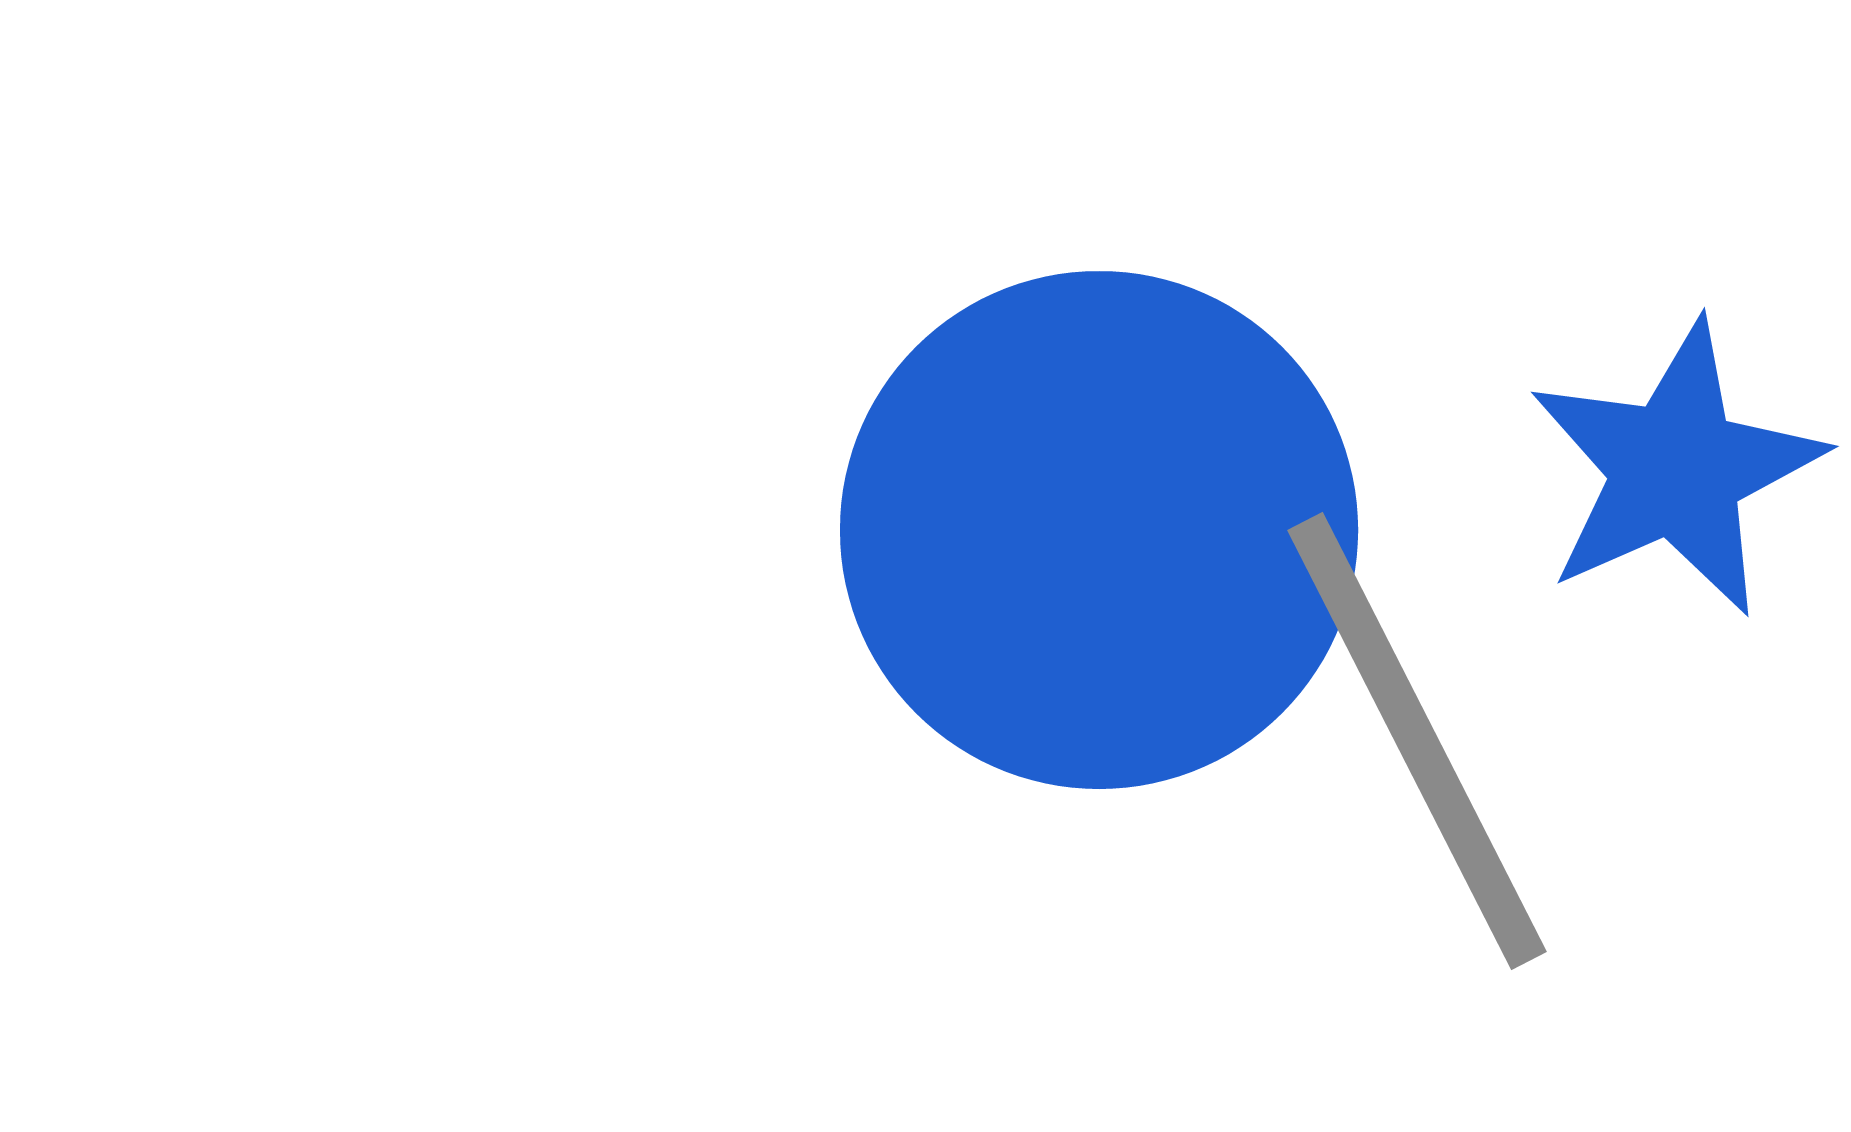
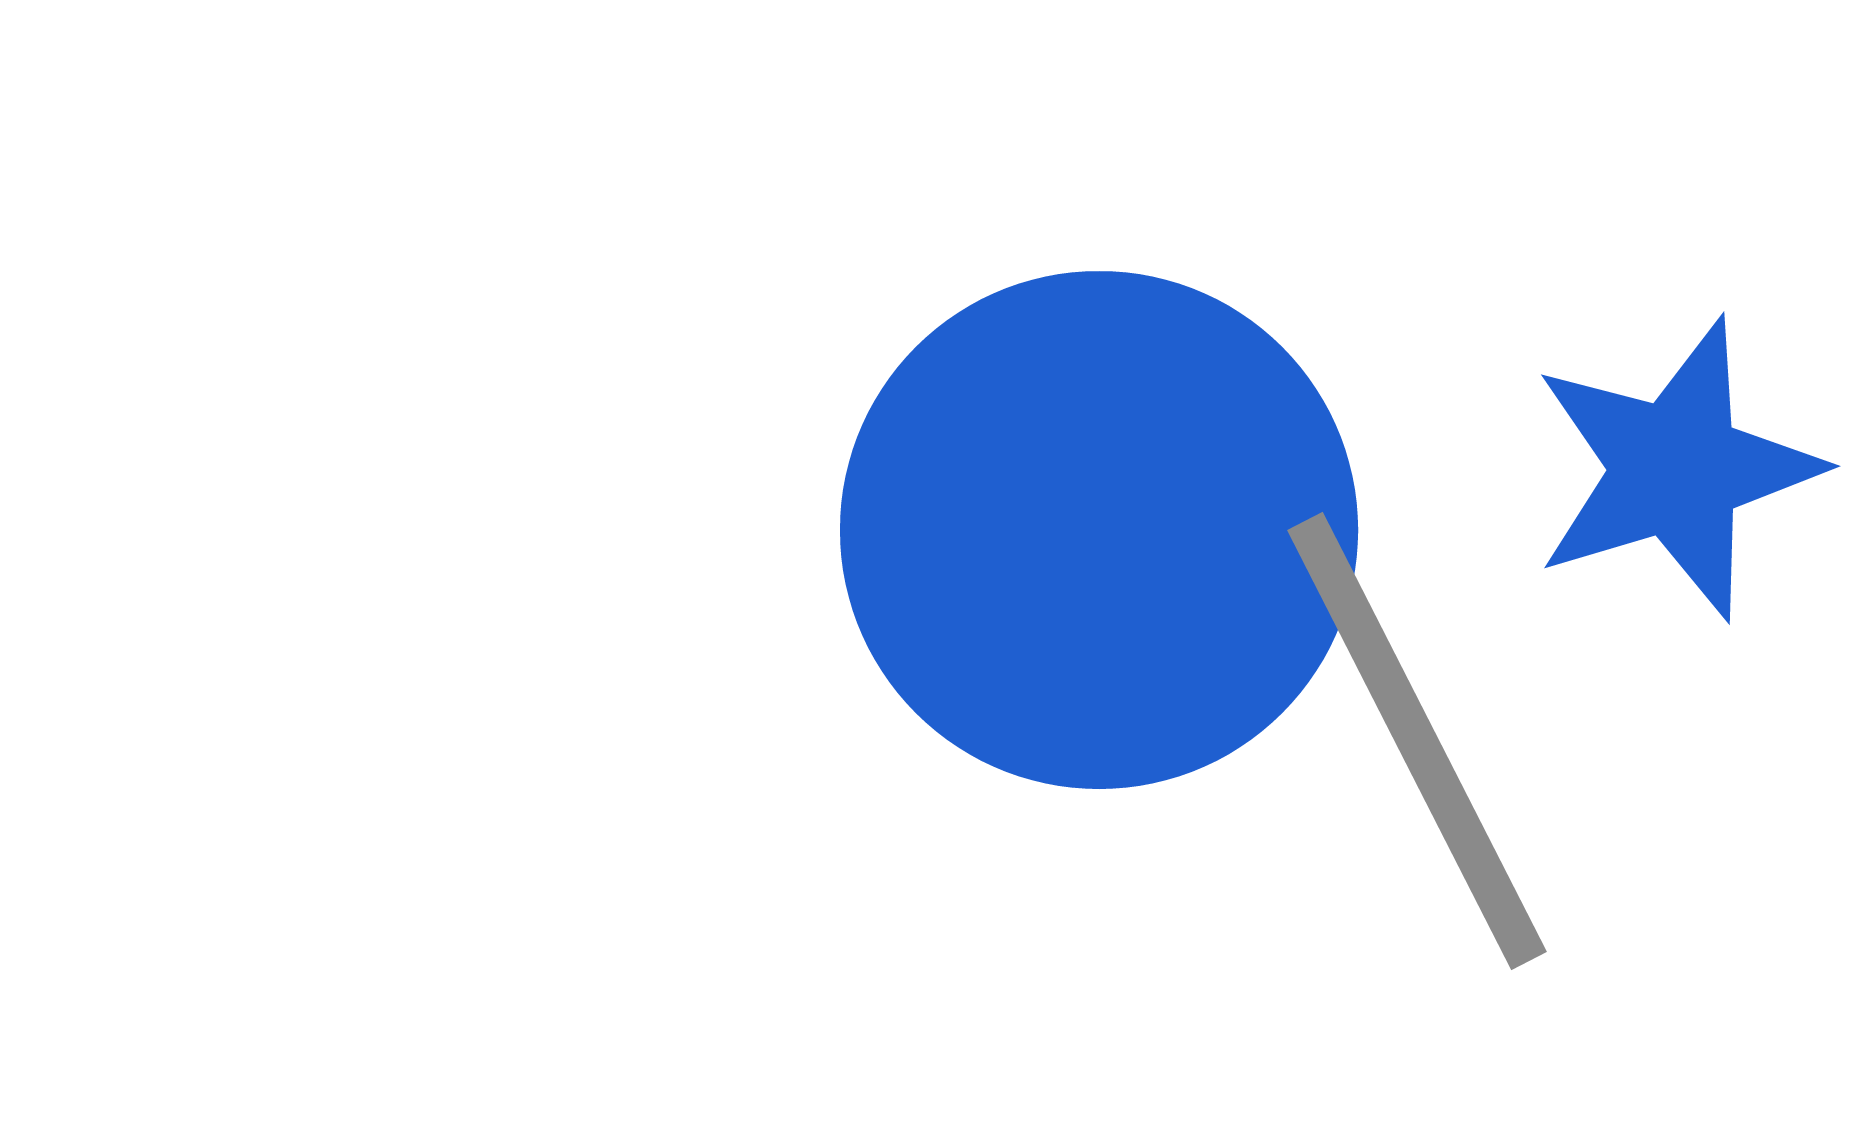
blue star: rotated 7 degrees clockwise
